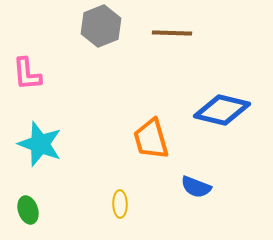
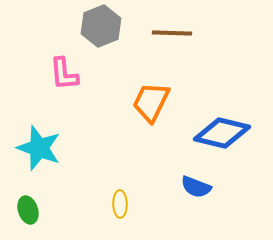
pink L-shape: moved 37 px right
blue diamond: moved 23 px down
orange trapezoid: moved 37 px up; rotated 42 degrees clockwise
cyan star: moved 1 px left, 4 px down
